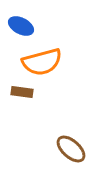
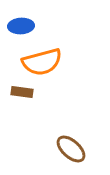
blue ellipse: rotated 30 degrees counterclockwise
